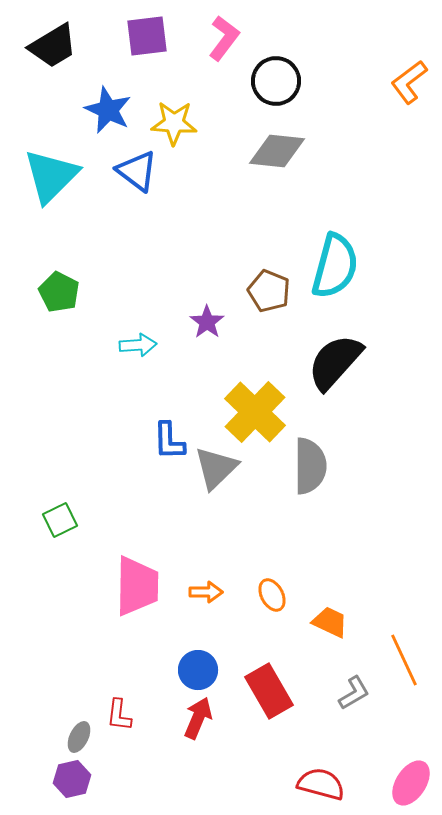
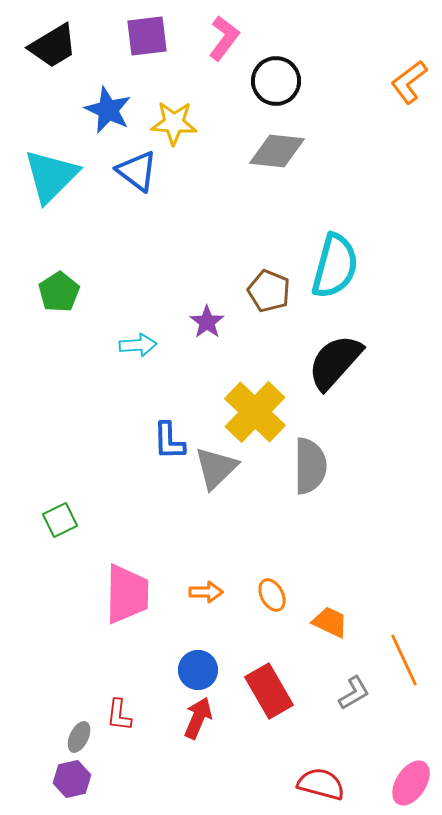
green pentagon: rotated 12 degrees clockwise
pink trapezoid: moved 10 px left, 8 px down
